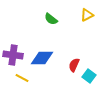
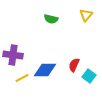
yellow triangle: moved 1 px left; rotated 24 degrees counterclockwise
green semicircle: rotated 24 degrees counterclockwise
blue diamond: moved 3 px right, 12 px down
yellow line: rotated 56 degrees counterclockwise
